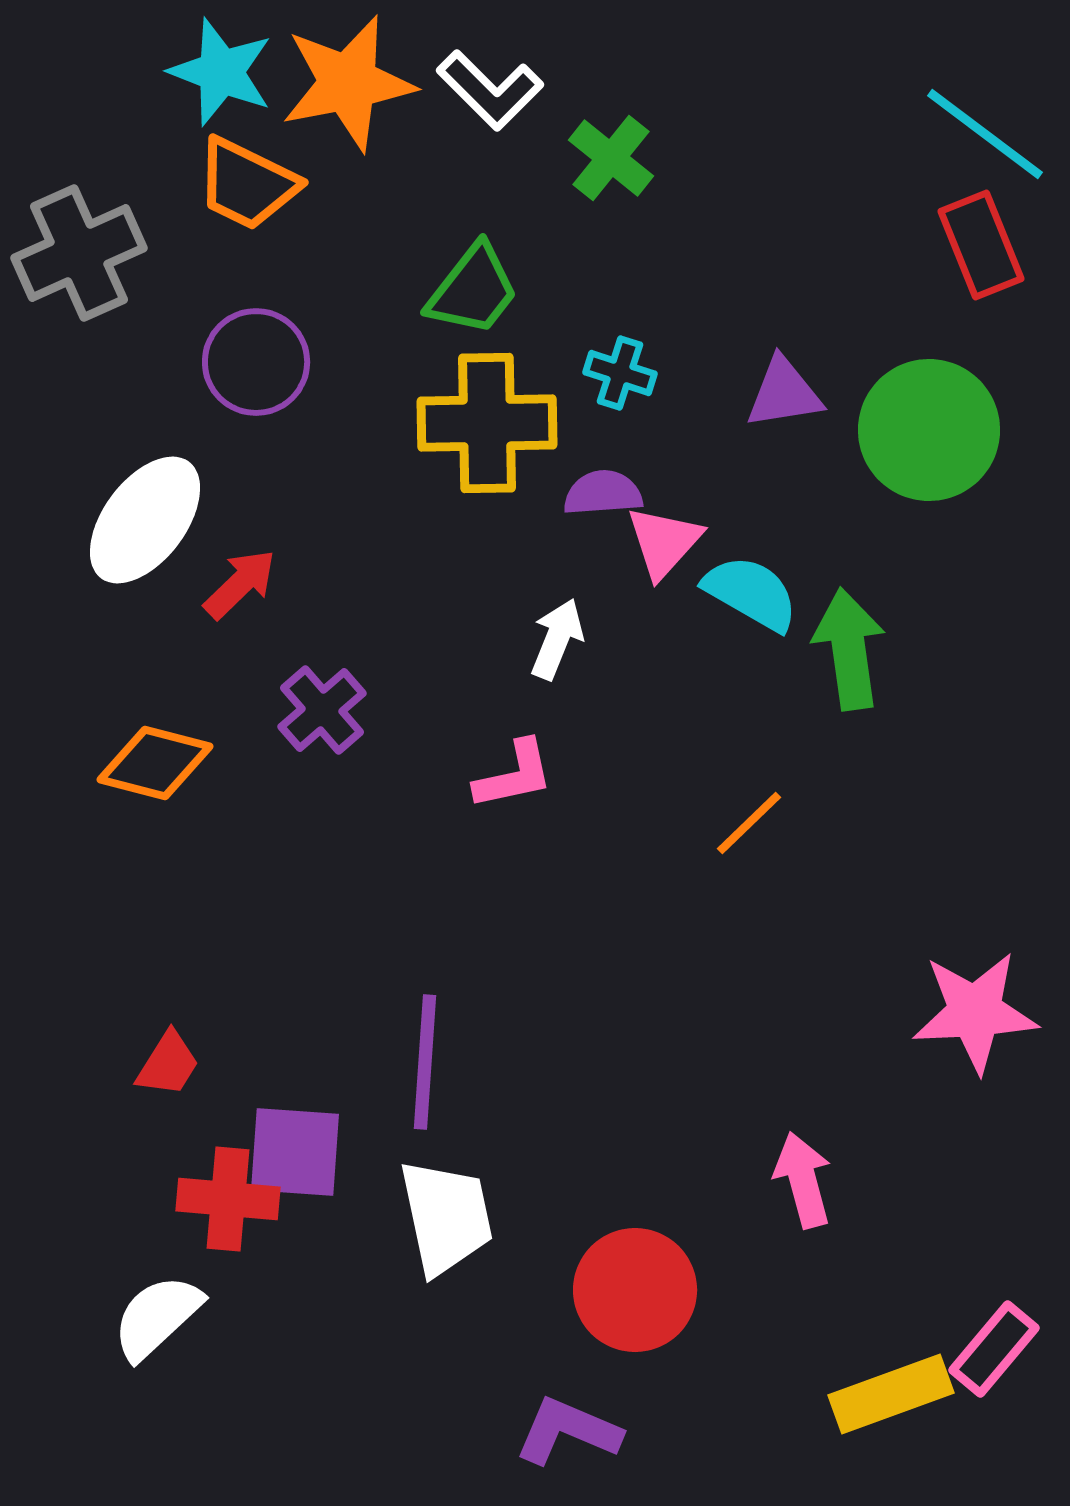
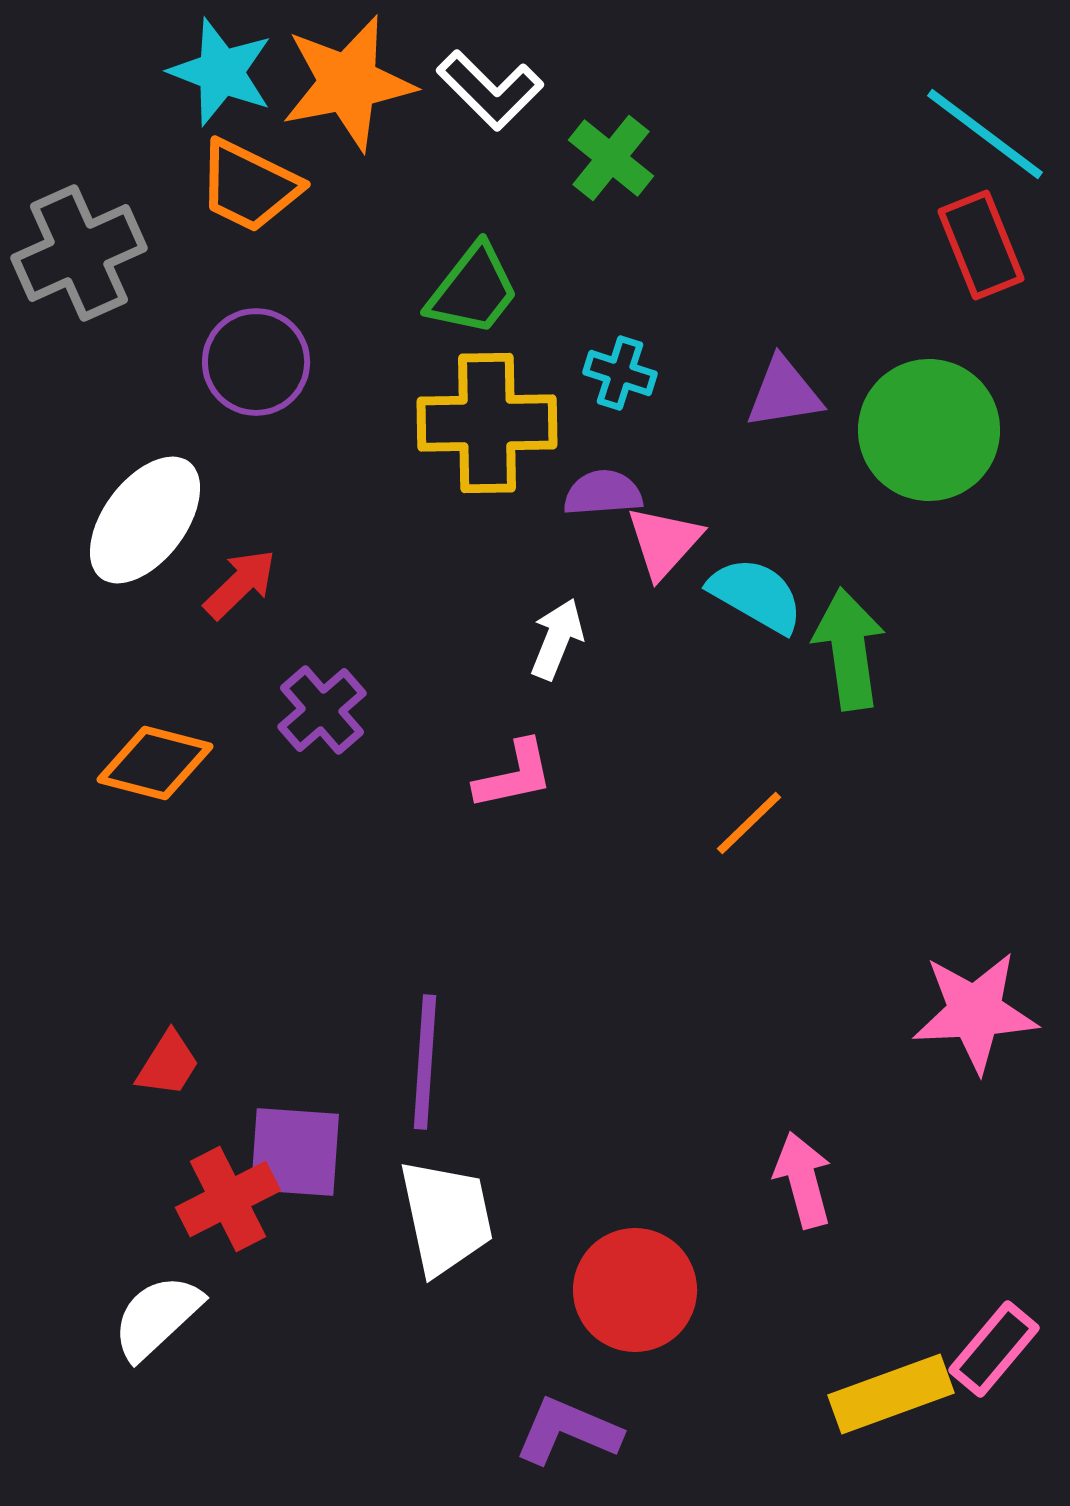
orange trapezoid: moved 2 px right, 2 px down
cyan semicircle: moved 5 px right, 2 px down
red cross: rotated 32 degrees counterclockwise
